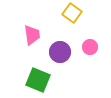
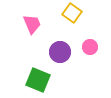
pink trapezoid: moved 11 px up; rotated 15 degrees counterclockwise
